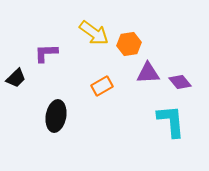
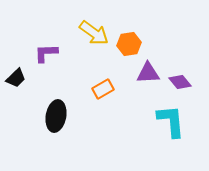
orange rectangle: moved 1 px right, 3 px down
